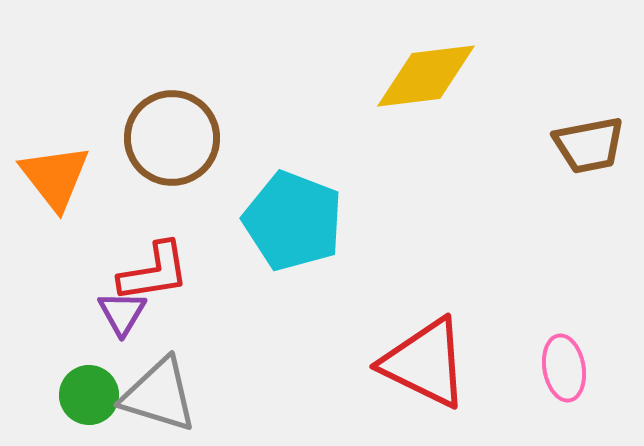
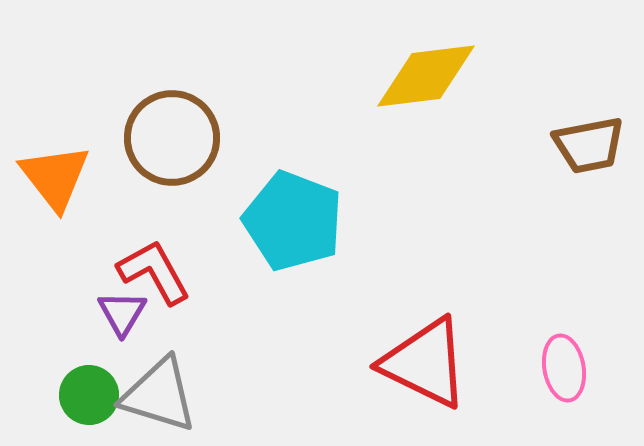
red L-shape: rotated 110 degrees counterclockwise
